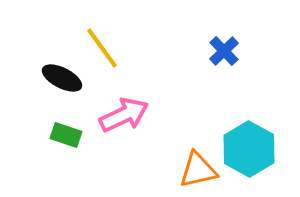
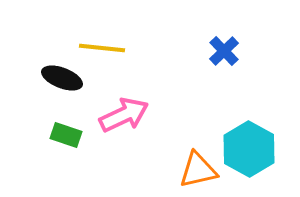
yellow line: rotated 48 degrees counterclockwise
black ellipse: rotated 6 degrees counterclockwise
